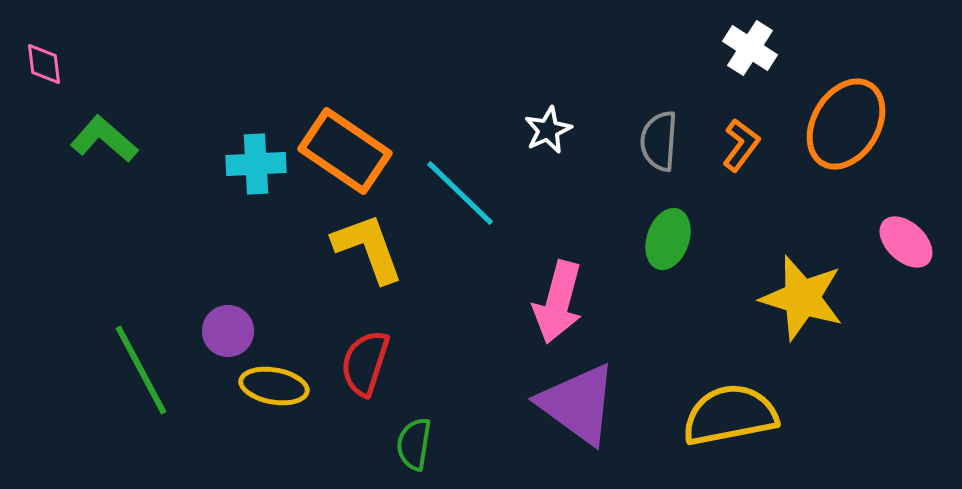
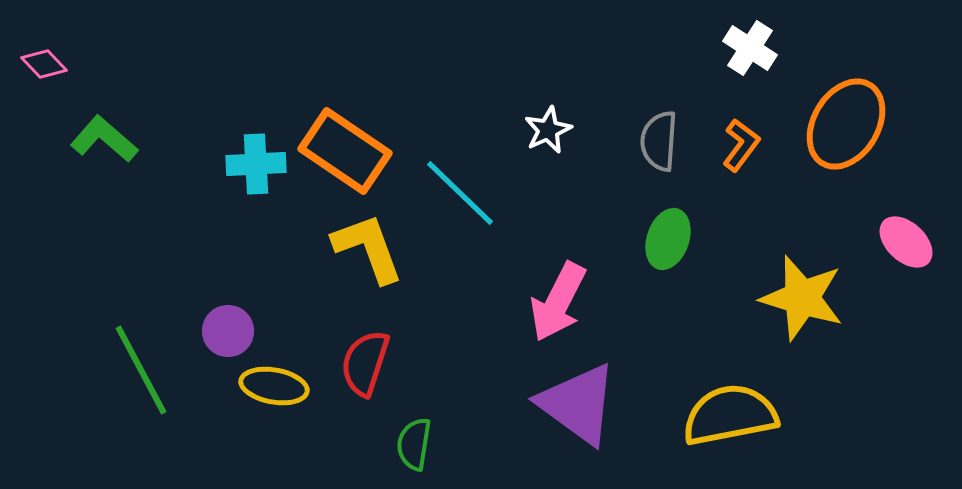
pink diamond: rotated 36 degrees counterclockwise
pink arrow: rotated 12 degrees clockwise
